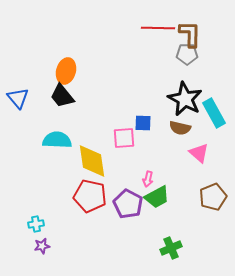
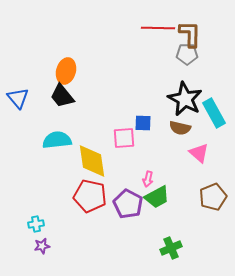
cyan semicircle: rotated 8 degrees counterclockwise
